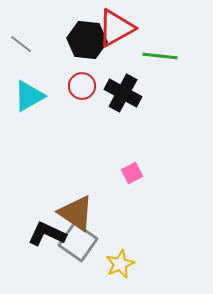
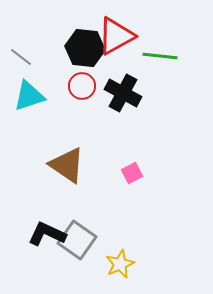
red triangle: moved 8 px down
black hexagon: moved 2 px left, 8 px down
gray line: moved 13 px down
cyan triangle: rotated 12 degrees clockwise
brown triangle: moved 9 px left, 48 px up
gray square: moved 1 px left, 2 px up
